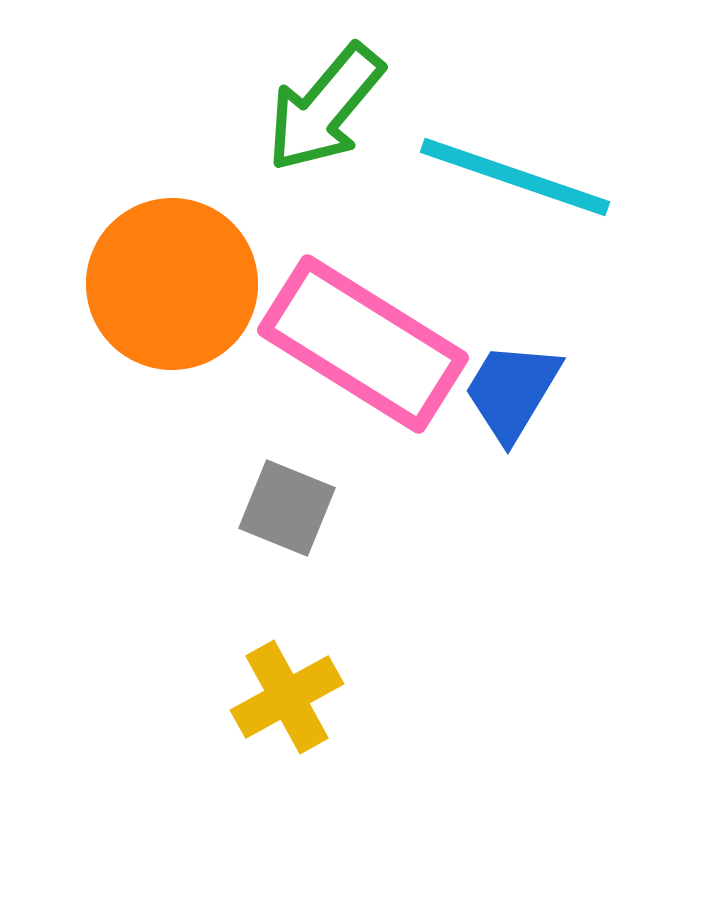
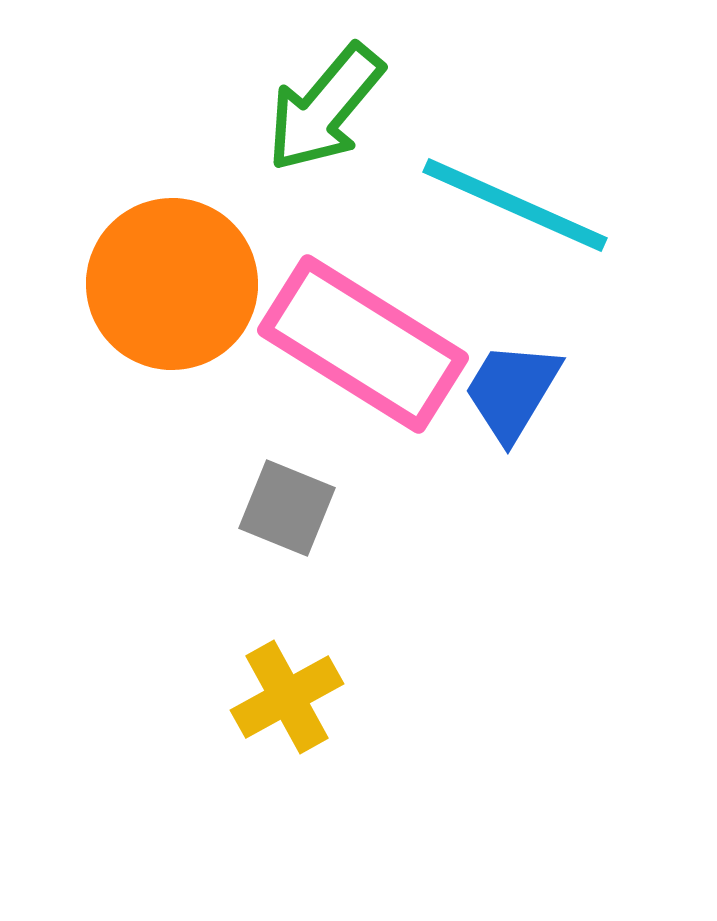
cyan line: moved 28 px down; rotated 5 degrees clockwise
